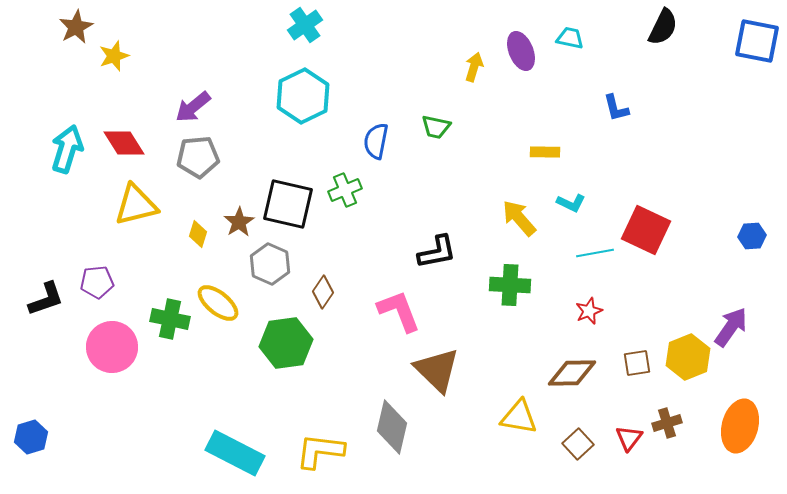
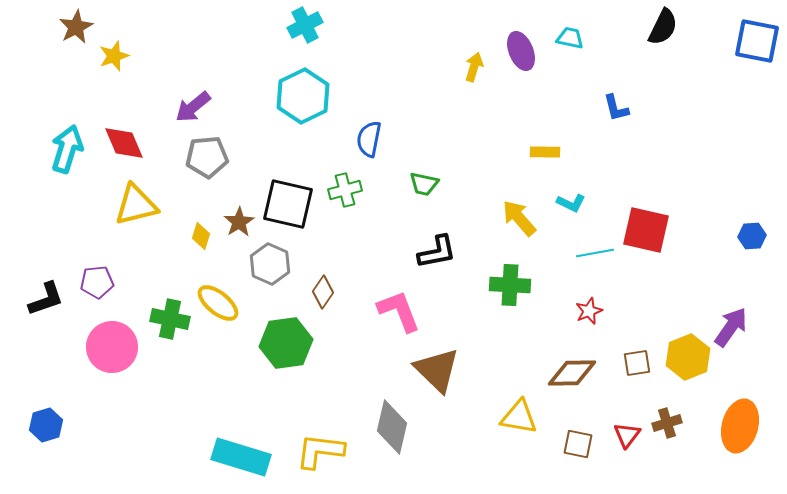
cyan cross at (305, 25): rotated 8 degrees clockwise
green trapezoid at (436, 127): moved 12 px left, 57 px down
blue semicircle at (376, 141): moved 7 px left, 2 px up
red diamond at (124, 143): rotated 9 degrees clockwise
gray pentagon at (198, 157): moved 9 px right
green cross at (345, 190): rotated 8 degrees clockwise
red square at (646, 230): rotated 12 degrees counterclockwise
yellow diamond at (198, 234): moved 3 px right, 2 px down
blue hexagon at (31, 437): moved 15 px right, 12 px up
red triangle at (629, 438): moved 2 px left, 3 px up
brown square at (578, 444): rotated 36 degrees counterclockwise
cyan rectangle at (235, 453): moved 6 px right, 4 px down; rotated 10 degrees counterclockwise
